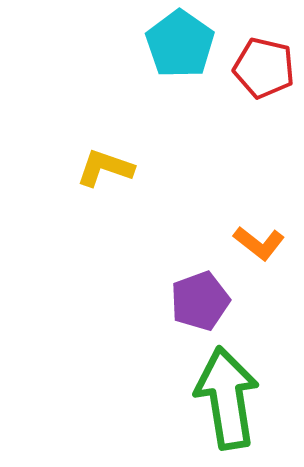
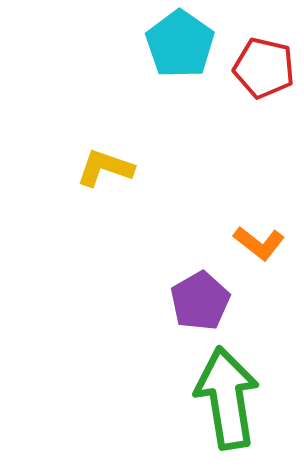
purple pentagon: rotated 10 degrees counterclockwise
